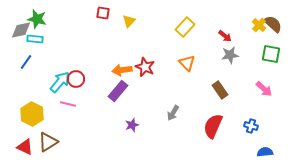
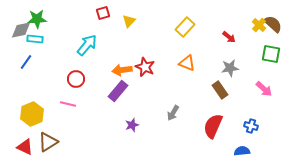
red square: rotated 24 degrees counterclockwise
green star: rotated 18 degrees counterclockwise
red arrow: moved 4 px right, 1 px down
gray star: moved 13 px down
orange triangle: rotated 24 degrees counterclockwise
cyan arrow: moved 27 px right, 37 px up
yellow hexagon: rotated 10 degrees clockwise
blue semicircle: moved 23 px left, 1 px up
